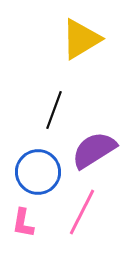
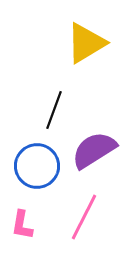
yellow triangle: moved 5 px right, 4 px down
blue circle: moved 1 px left, 6 px up
pink line: moved 2 px right, 5 px down
pink L-shape: moved 1 px left, 2 px down
